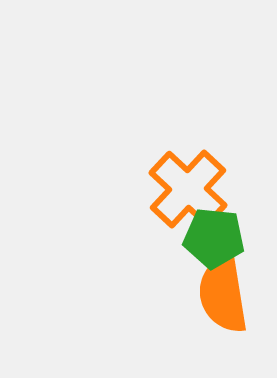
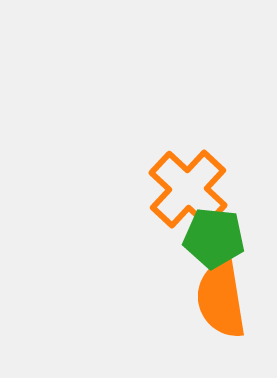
orange semicircle: moved 2 px left, 5 px down
